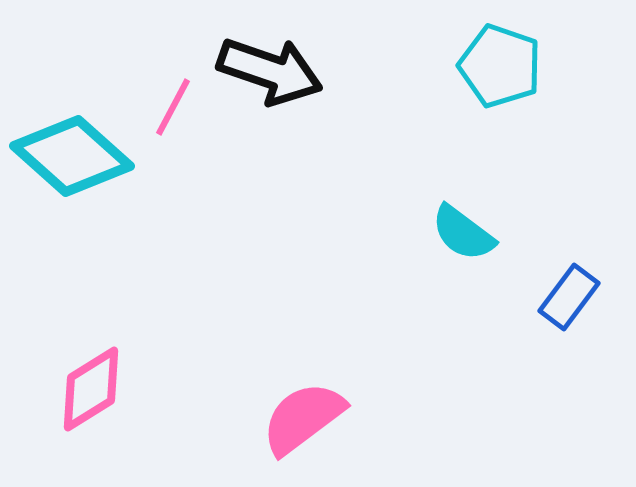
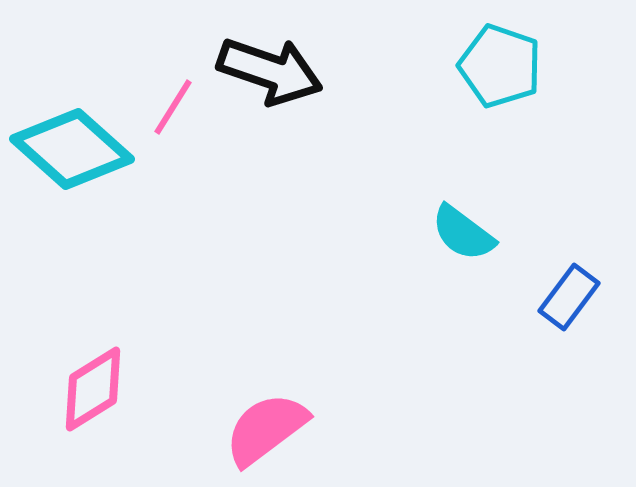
pink line: rotated 4 degrees clockwise
cyan diamond: moved 7 px up
pink diamond: moved 2 px right
pink semicircle: moved 37 px left, 11 px down
